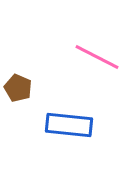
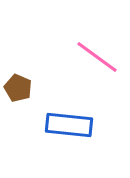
pink line: rotated 9 degrees clockwise
